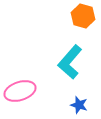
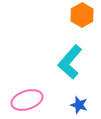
orange hexagon: moved 1 px left, 1 px up; rotated 15 degrees clockwise
pink ellipse: moved 7 px right, 9 px down
